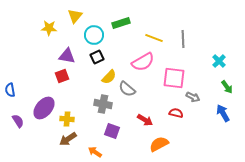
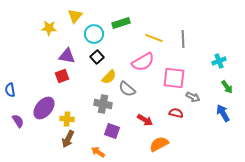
cyan circle: moved 1 px up
black square: rotated 16 degrees counterclockwise
cyan cross: rotated 24 degrees clockwise
brown arrow: rotated 30 degrees counterclockwise
orange arrow: moved 3 px right
